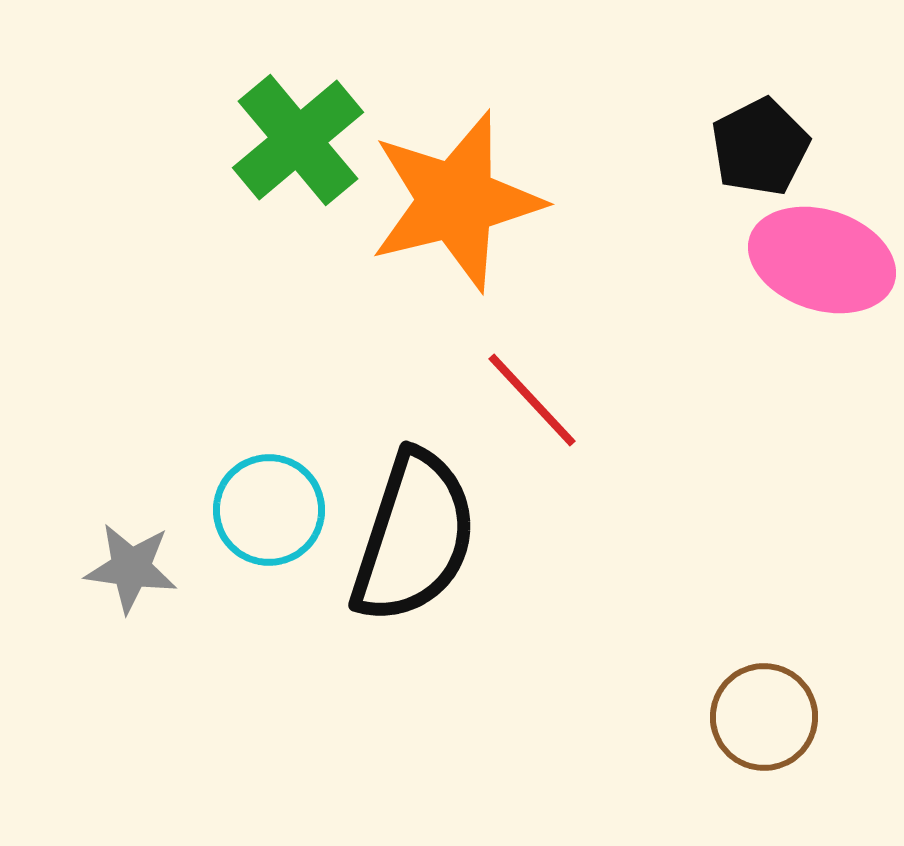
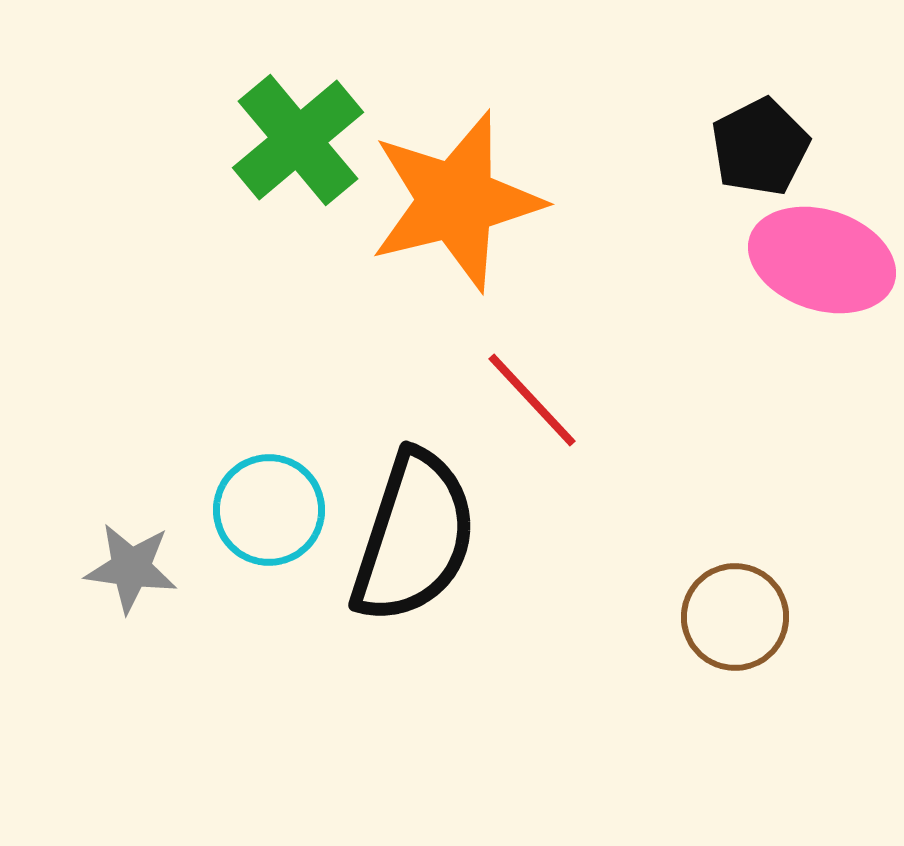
brown circle: moved 29 px left, 100 px up
